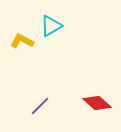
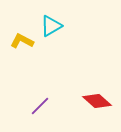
red diamond: moved 2 px up
